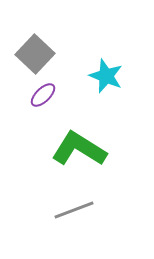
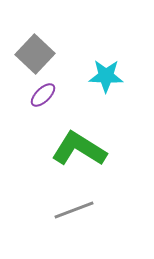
cyan star: rotated 20 degrees counterclockwise
